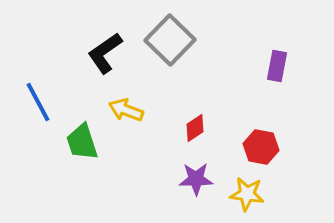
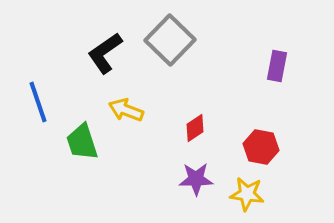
blue line: rotated 9 degrees clockwise
